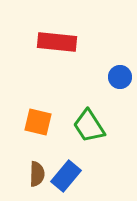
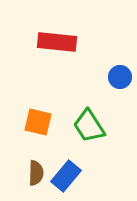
brown semicircle: moved 1 px left, 1 px up
